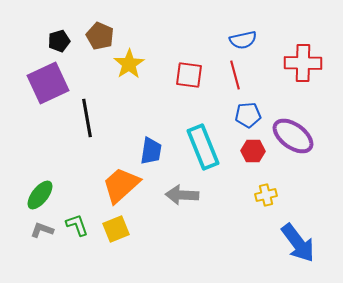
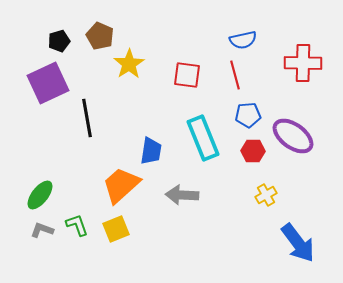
red square: moved 2 px left
cyan rectangle: moved 9 px up
yellow cross: rotated 15 degrees counterclockwise
